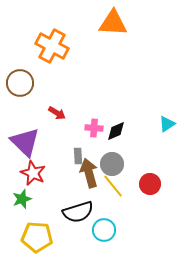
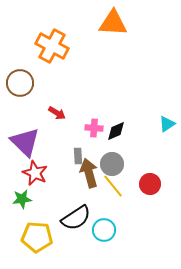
red star: moved 2 px right
green star: rotated 12 degrees clockwise
black semicircle: moved 2 px left, 6 px down; rotated 16 degrees counterclockwise
